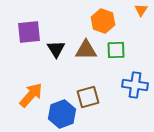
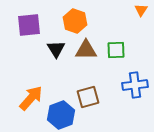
orange hexagon: moved 28 px left
purple square: moved 7 px up
blue cross: rotated 15 degrees counterclockwise
orange arrow: moved 3 px down
blue hexagon: moved 1 px left, 1 px down
